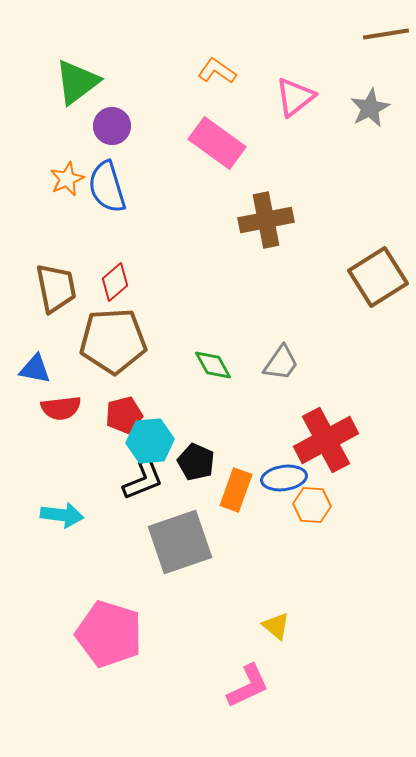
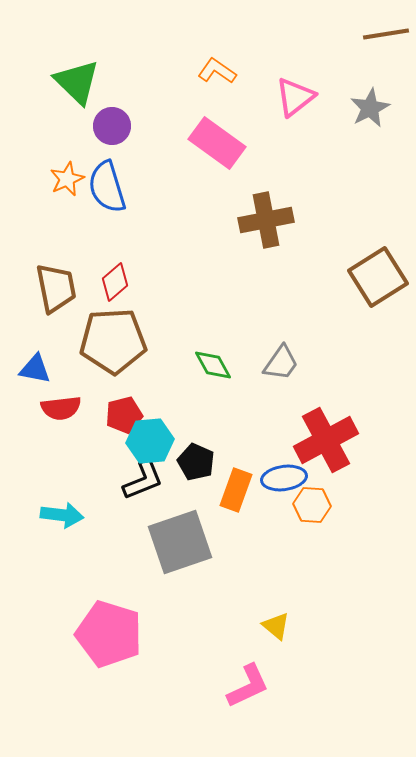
green triangle: rotated 39 degrees counterclockwise
